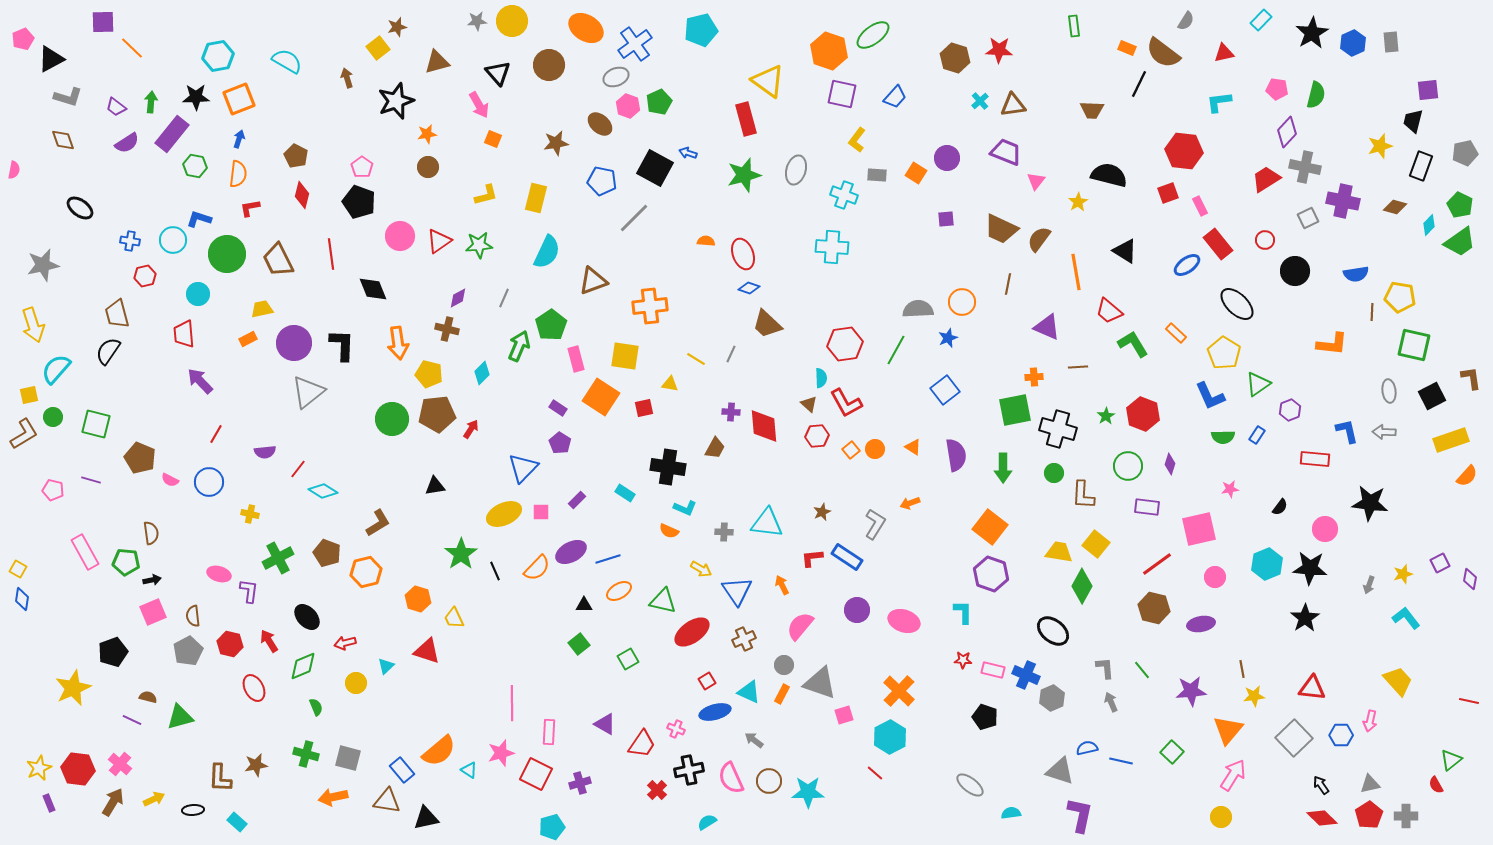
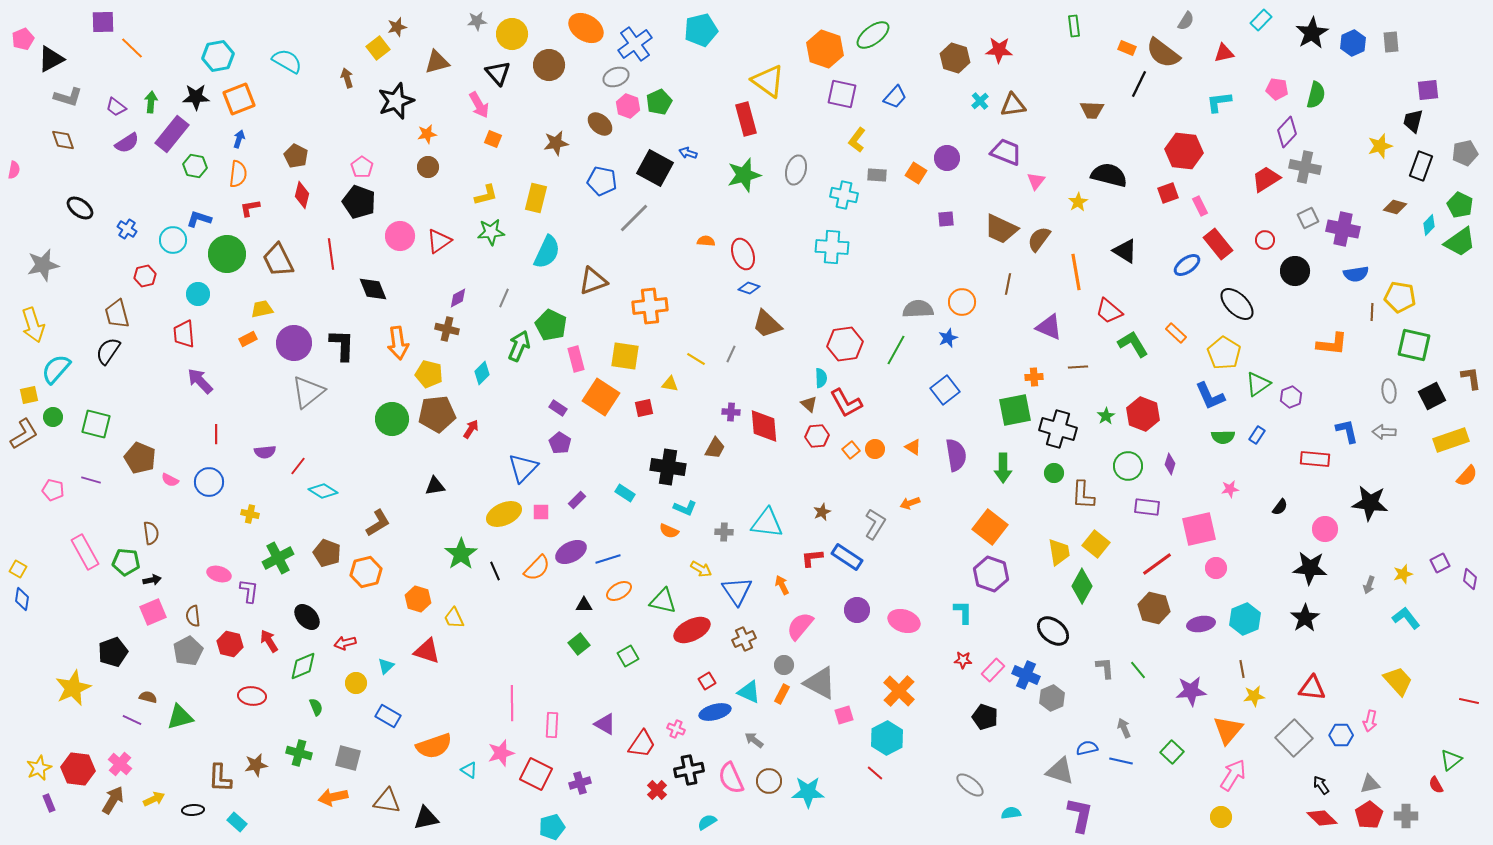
yellow circle at (512, 21): moved 13 px down
orange hexagon at (829, 51): moved 4 px left, 2 px up
cyan cross at (844, 195): rotated 8 degrees counterclockwise
purple cross at (1343, 201): moved 28 px down
blue cross at (130, 241): moved 3 px left, 12 px up; rotated 24 degrees clockwise
green star at (479, 245): moved 12 px right, 13 px up
green pentagon at (551, 325): rotated 12 degrees counterclockwise
purple triangle at (1047, 327): moved 2 px right
purple hexagon at (1290, 410): moved 1 px right, 13 px up
red line at (216, 434): rotated 30 degrees counterclockwise
red line at (298, 469): moved 3 px up
yellow trapezoid at (1059, 552): rotated 72 degrees clockwise
cyan hexagon at (1267, 564): moved 22 px left, 55 px down
pink circle at (1215, 577): moved 1 px right, 9 px up
red ellipse at (692, 632): moved 2 px up; rotated 9 degrees clockwise
green square at (628, 659): moved 3 px up
pink rectangle at (993, 670): rotated 60 degrees counterclockwise
green line at (1142, 670): moved 4 px left
gray triangle at (820, 683): rotated 9 degrees clockwise
red ellipse at (254, 688): moved 2 px left, 8 px down; rotated 56 degrees counterclockwise
gray arrow at (1111, 702): moved 13 px right, 26 px down
pink rectangle at (549, 732): moved 3 px right, 7 px up
cyan hexagon at (890, 737): moved 3 px left, 1 px down
orange semicircle at (439, 751): moved 5 px left, 5 px up; rotated 21 degrees clockwise
green cross at (306, 754): moved 7 px left, 1 px up
blue rectangle at (402, 770): moved 14 px left, 54 px up; rotated 20 degrees counterclockwise
brown arrow at (113, 802): moved 2 px up
